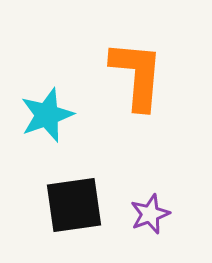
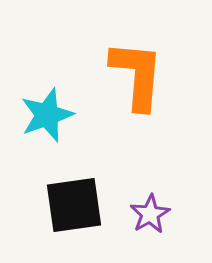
purple star: rotated 9 degrees counterclockwise
